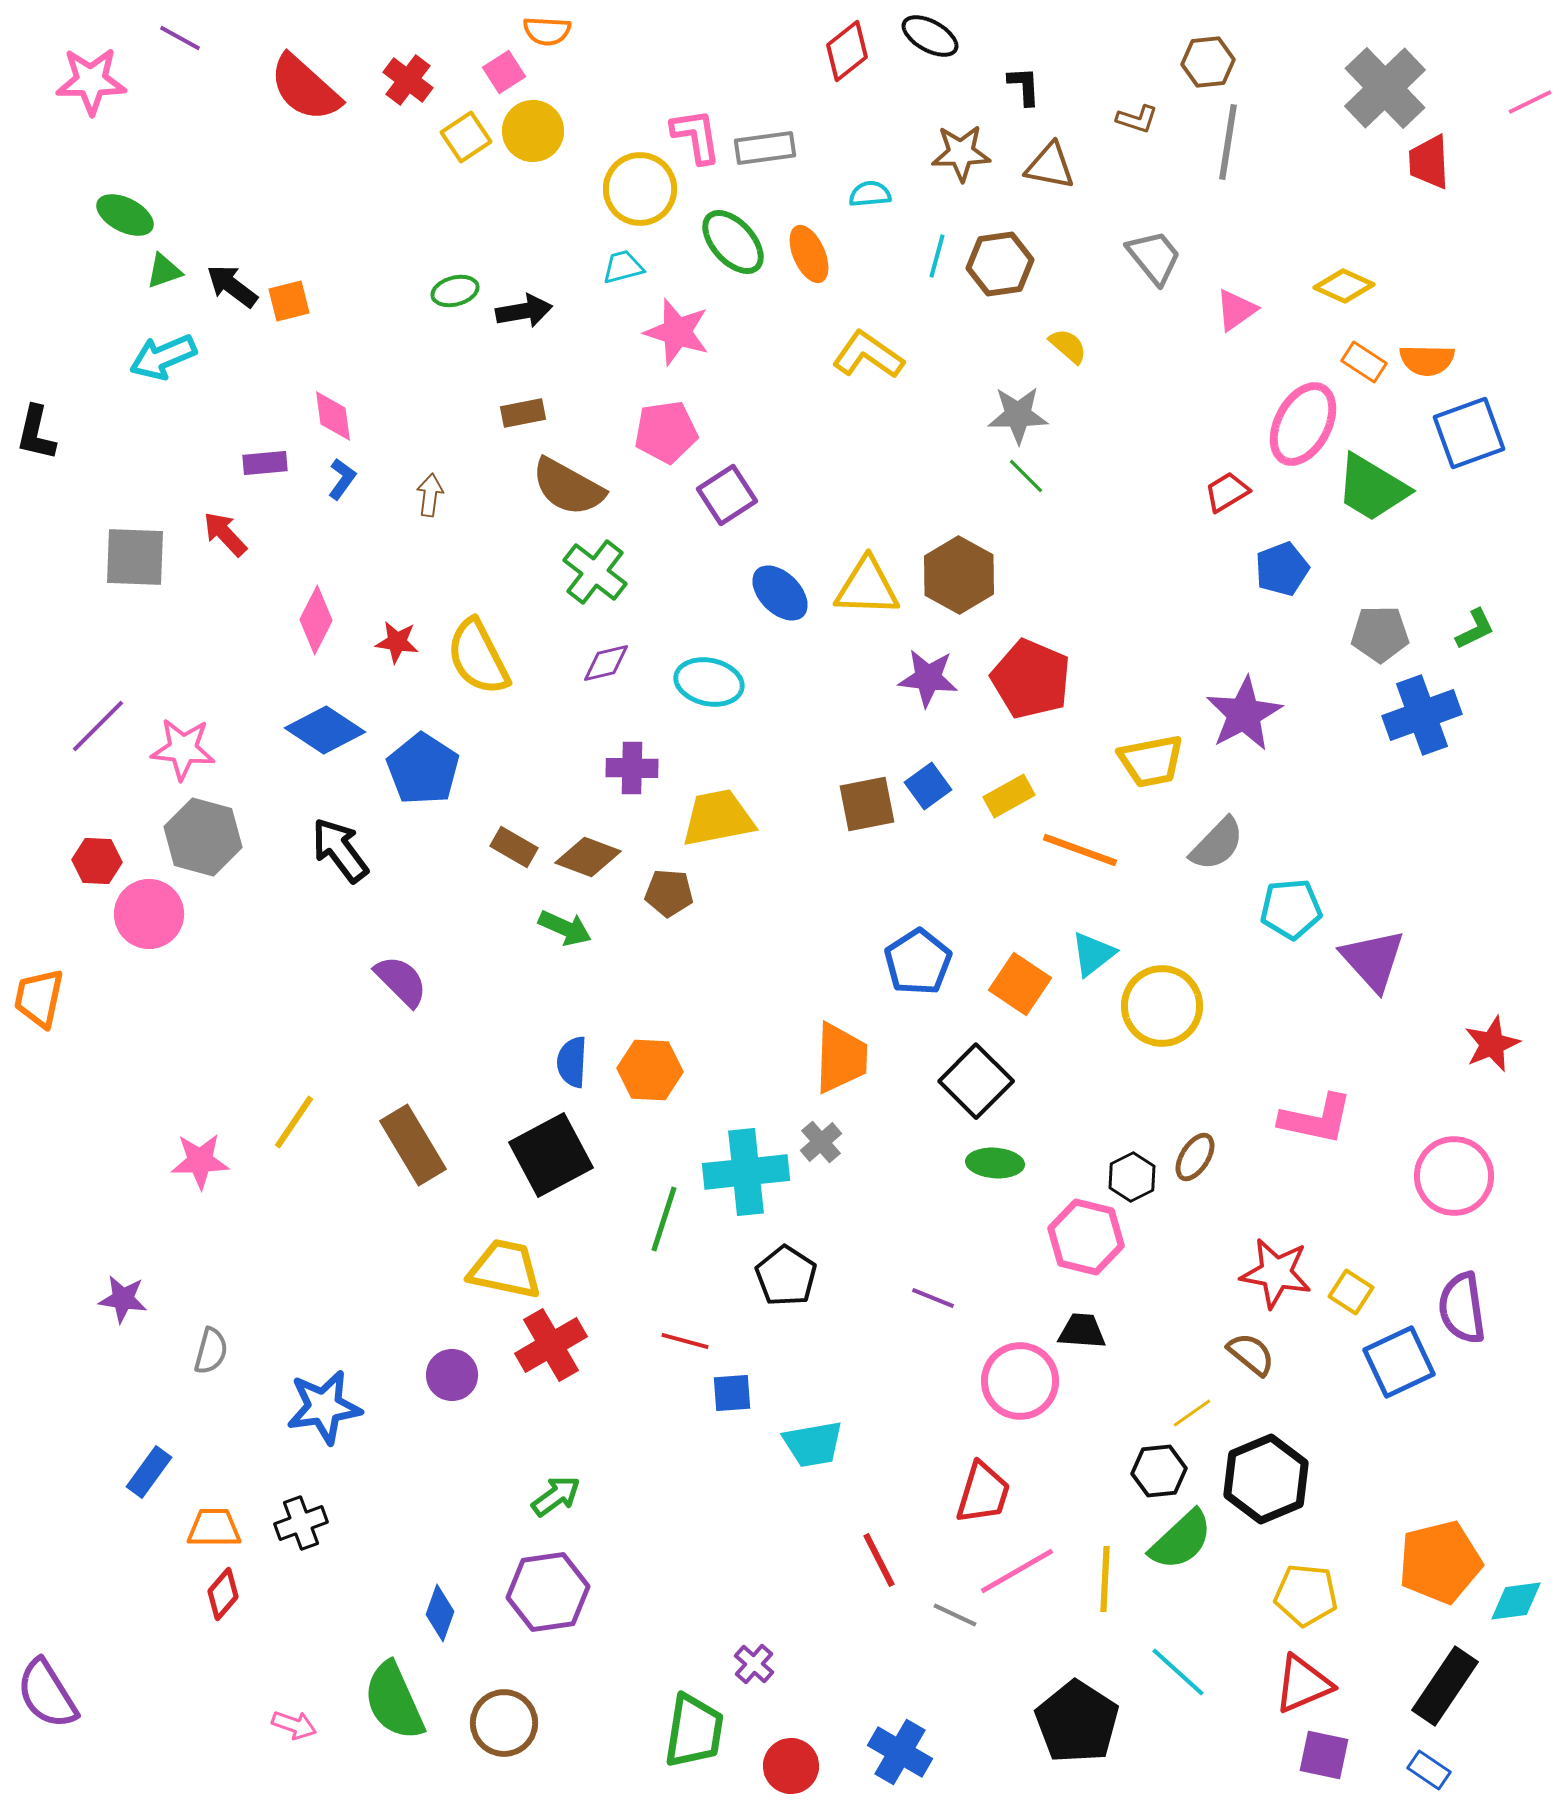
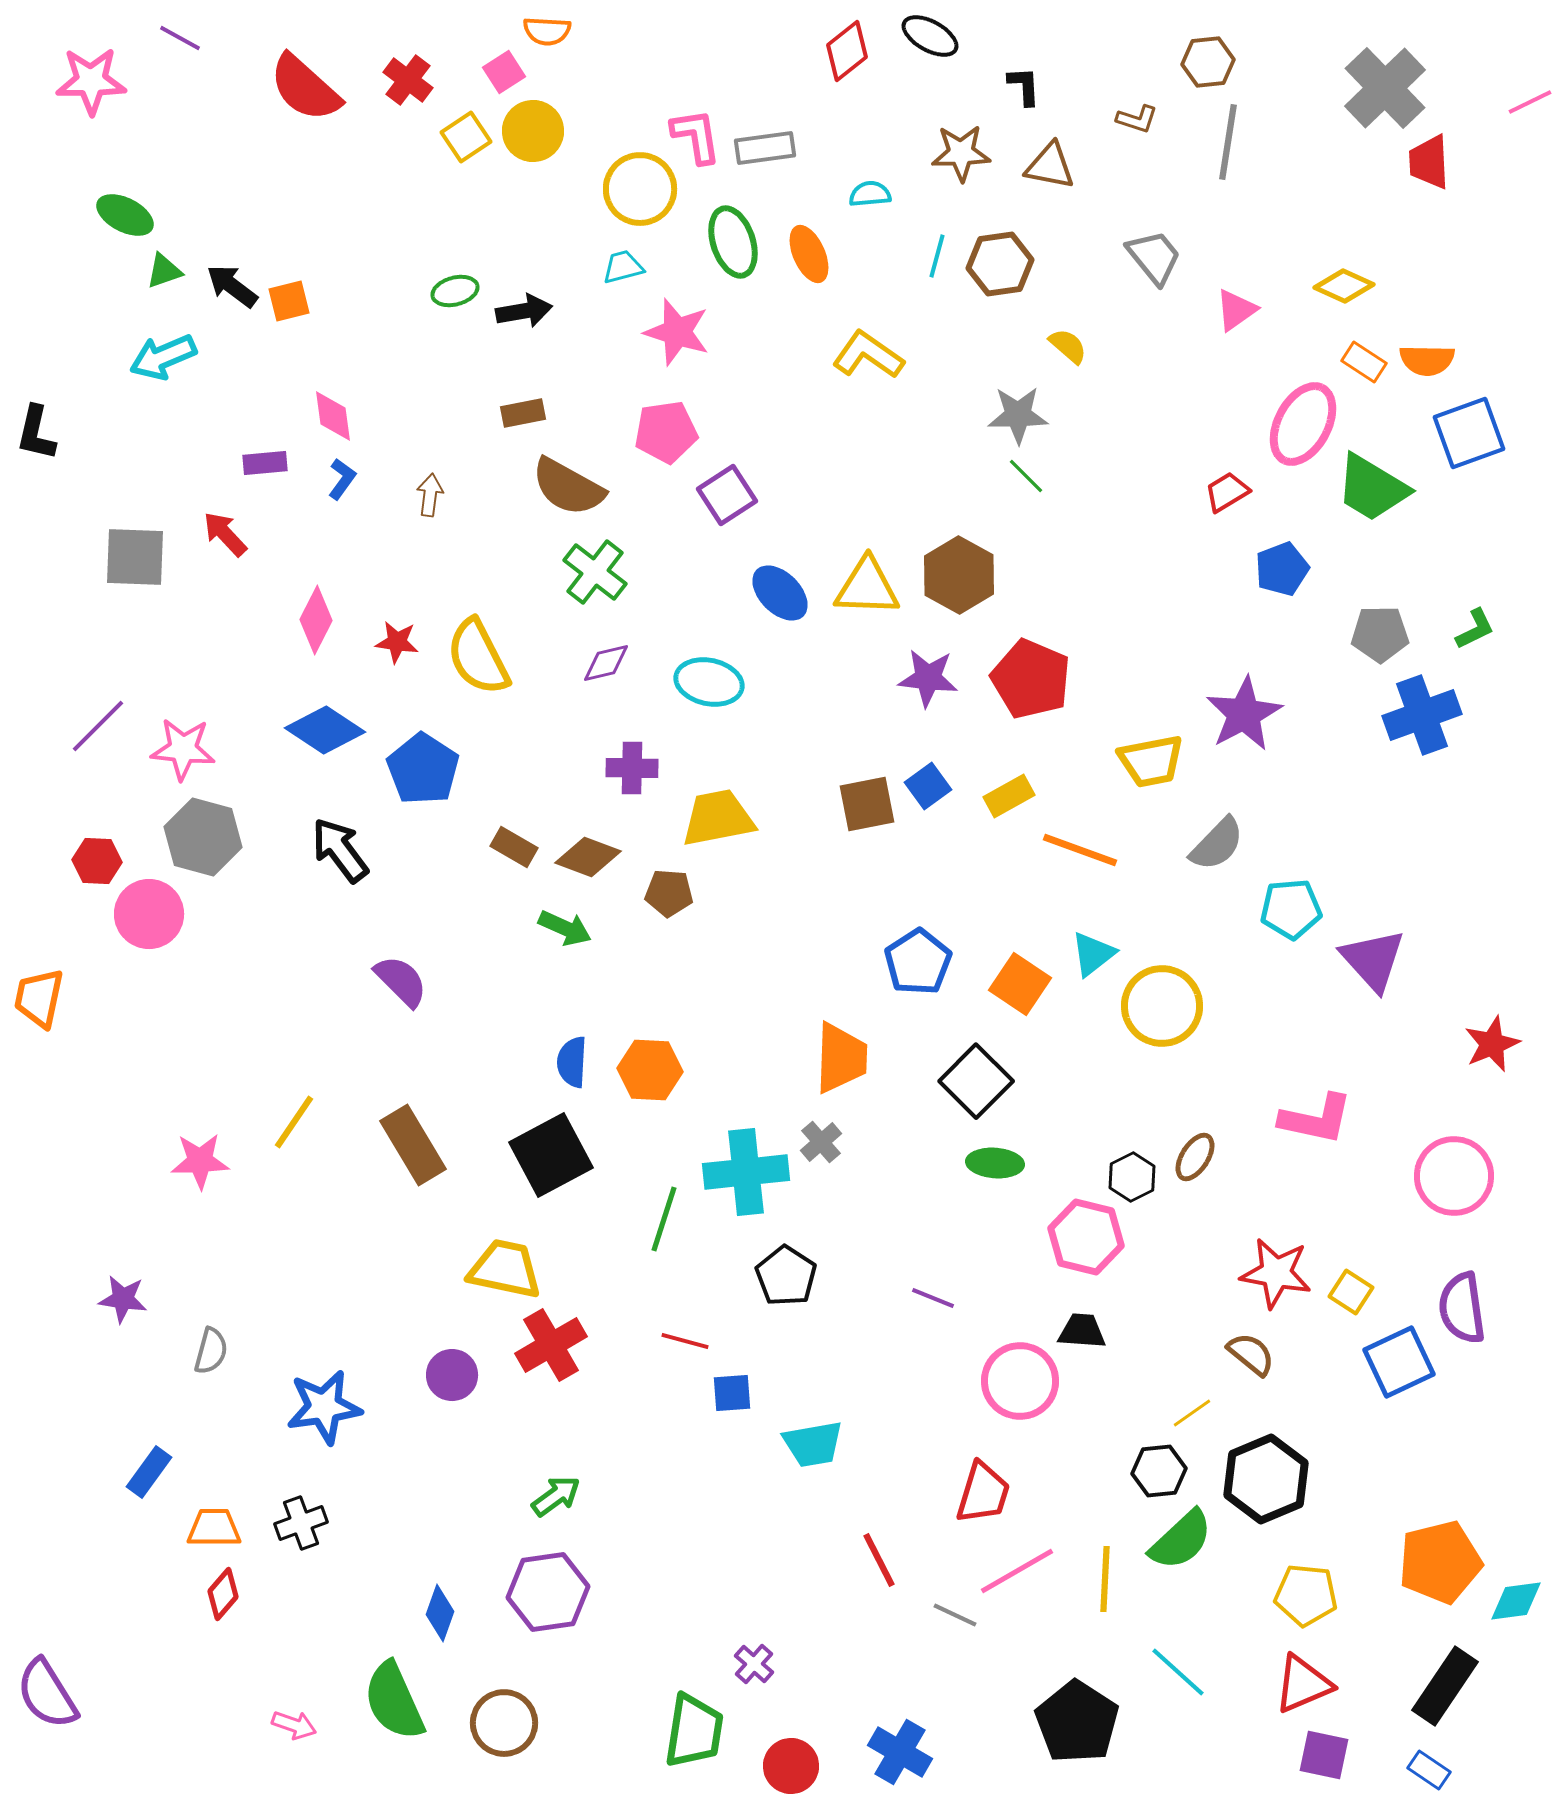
green ellipse at (733, 242): rotated 24 degrees clockwise
